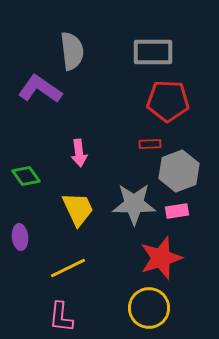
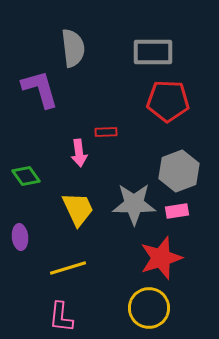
gray semicircle: moved 1 px right, 3 px up
purple L-shape: rotated 39 degrees clockwise
red rectangle: moved 44 px left, 12 px up
yellow line: rotated 9 degrees clockwise
